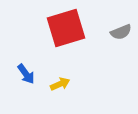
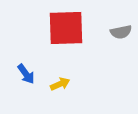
red square: rotated 15 degrees clockwise
gray semicircle: rotated 10 degrees clockwise
